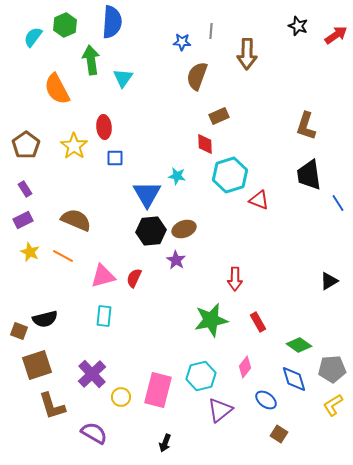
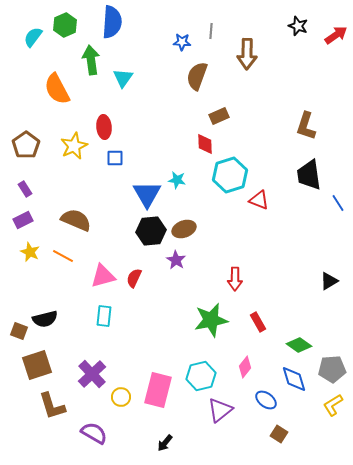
yellow star at (74, 146): rotated 12 degrees clockwise
cyan star at (177, 176): moved 4 px down
black arrow at (165, 443): rotated 18 degrees clockwise
